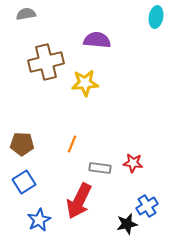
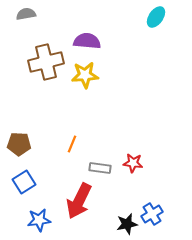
cyan ellipse: rotated 25 degrees clockwise
purple semicircle: moved 10 px left, 1 px down
yellow star: moved 8 px up
brown pentagon: moved 3 px left
blue cross: moved 5 px right, 8 px down
blue star: rotated 20 degrees clockwise
